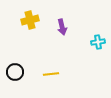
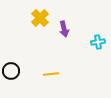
yellow cross: moved 10 px right, 2 px up; rotated 30 degrees counterclockwise
purple arrow: moved 2 px right, 2 px down
black circle: moved 4 px left, 1 px up
